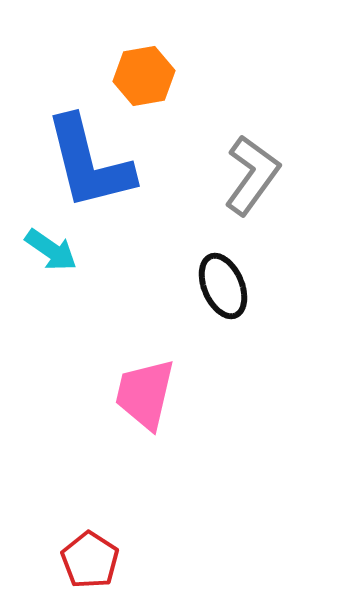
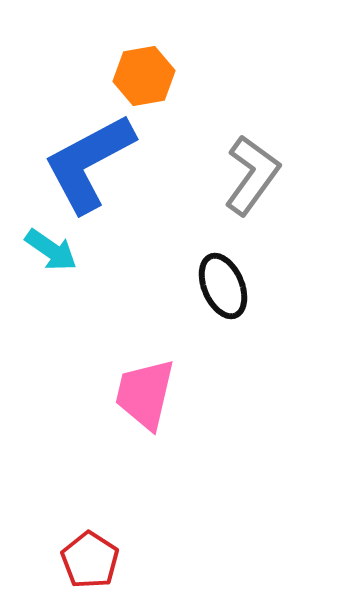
blue L-shape: rotated 76 degrees clockwise
